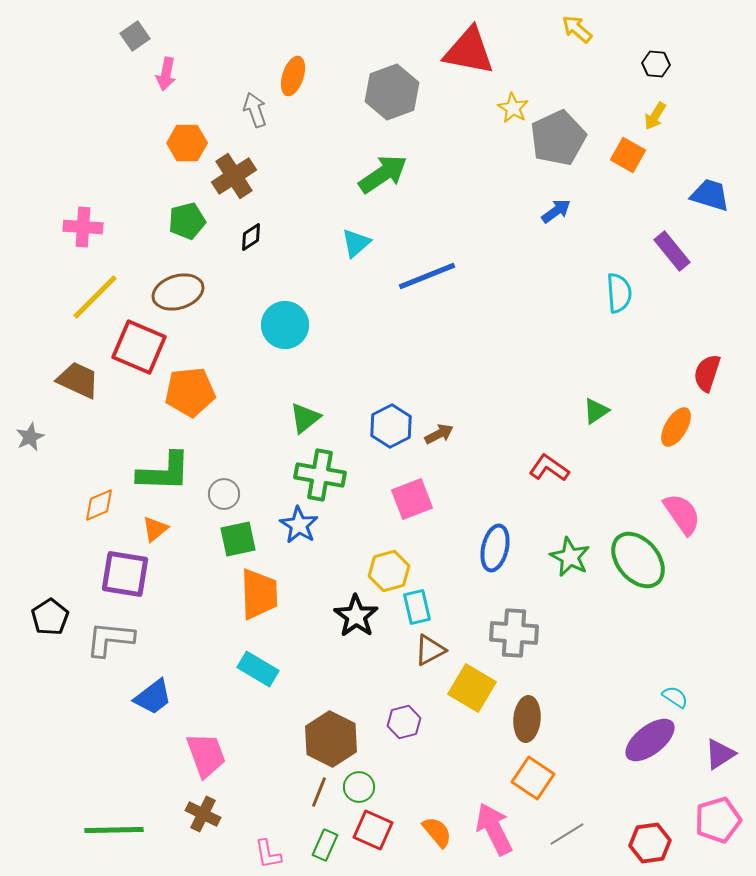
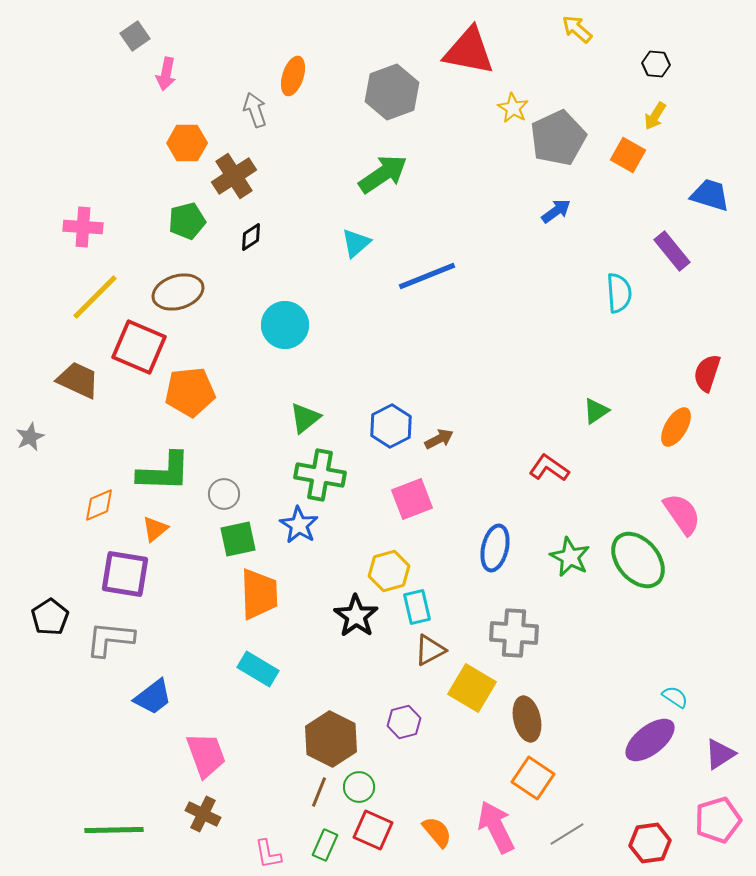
brown arrow at (439, 434): moved 5 px down
brown ellipse at (527, 719): rotated 18 degrees counterclockwise
pink arrow at (494, 829): moved 2 px right, 2 px up
